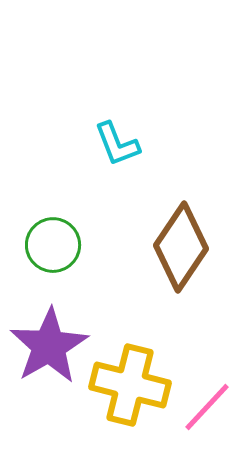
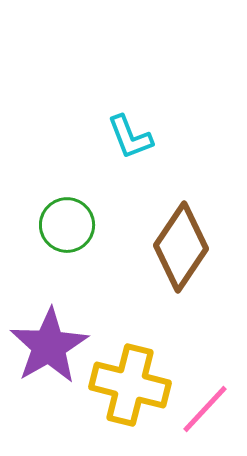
cyan L-shape: moved 13 px right, 7 px up
green circle: moved 14 px right, 20 px up
pink line: moved 2 px left, 2 px down
